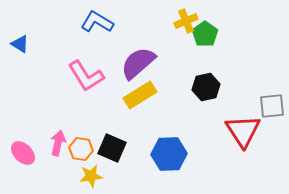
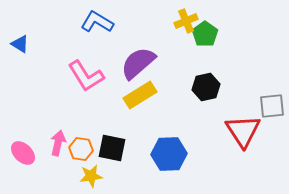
black square: rotated 12 degrees counterclockwise
